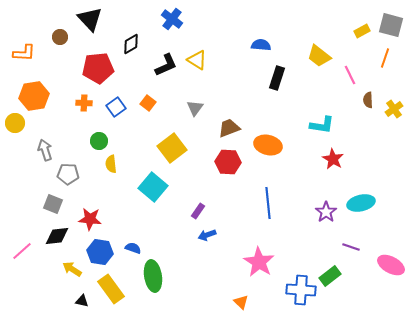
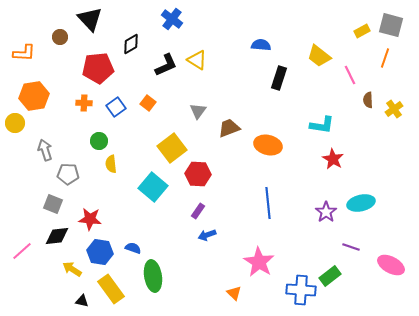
black rectangle at (277, 78): moved 2 px right
gray triangle at (195, 108): moved 3 px right, 3 px down
red hexagon at (228, 162): moved 30 px left, 12 px down
orange triangle at (241, 302): moved 7 px left, 9 px up
